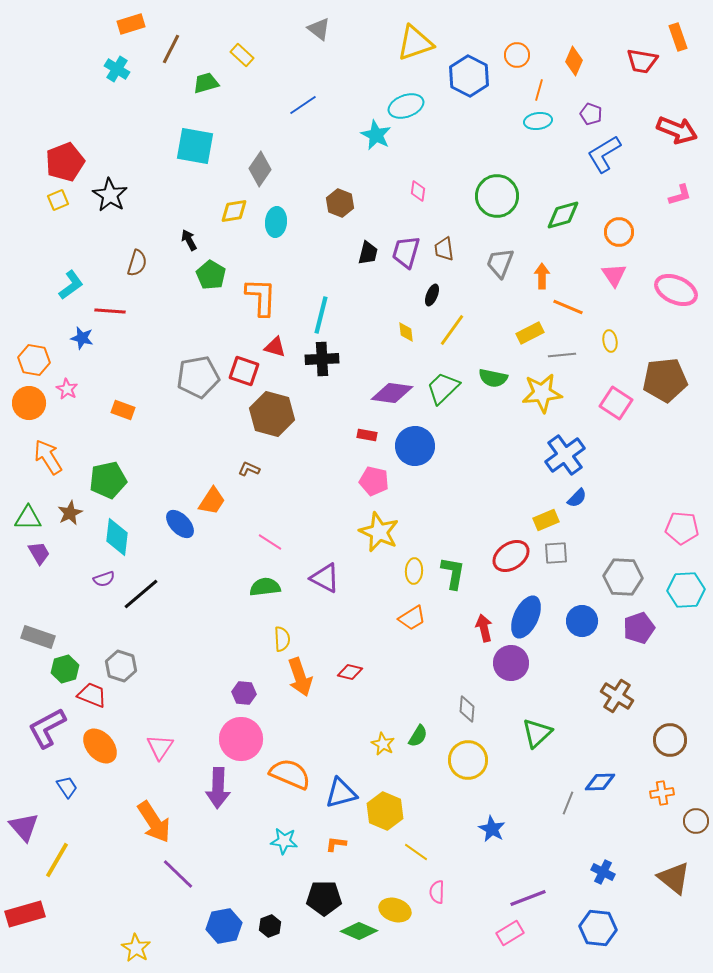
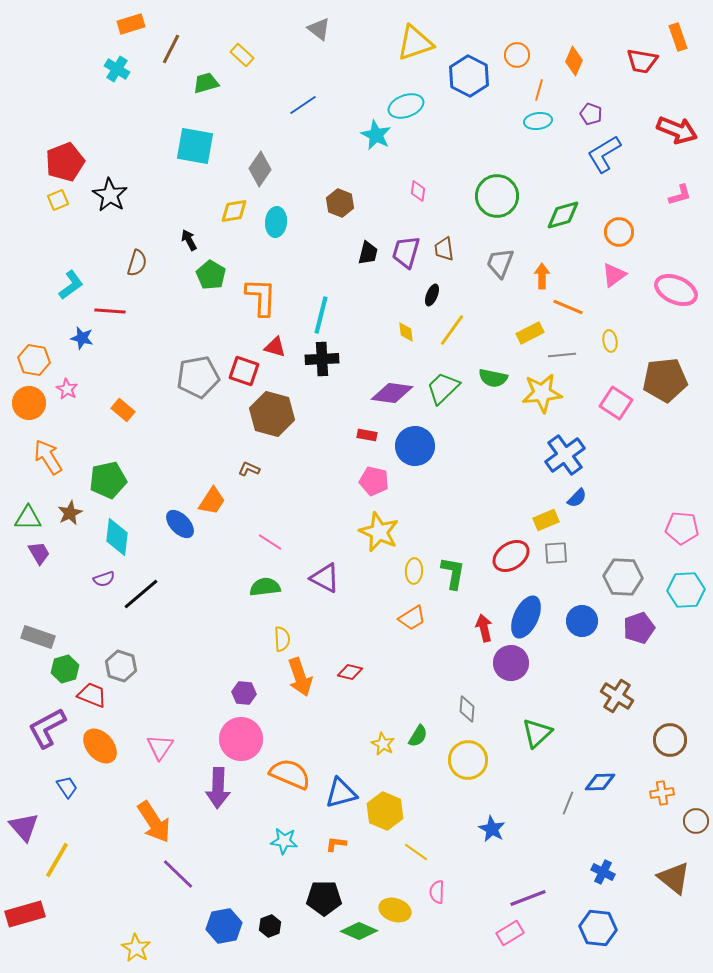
pink triangle at (614, 275): rotated 28 degrees clockwise
orange rectangle at (123, 410): rotated 20 degrees clockwise
